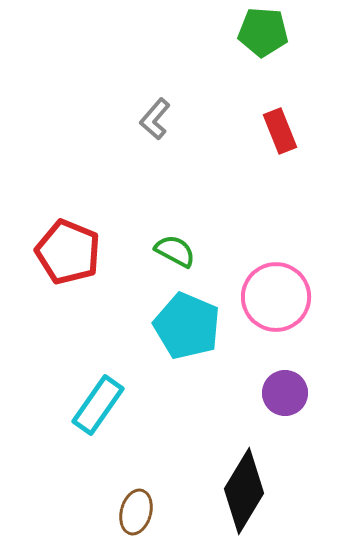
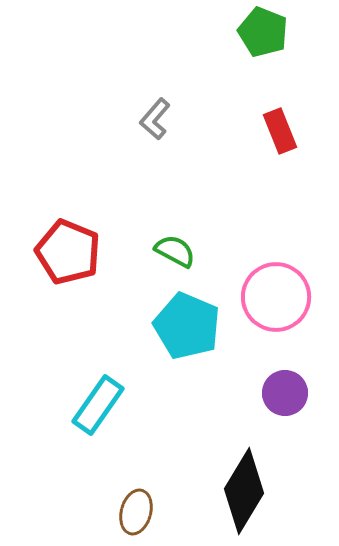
green pentagon: rotated 18 degrees clockwise
